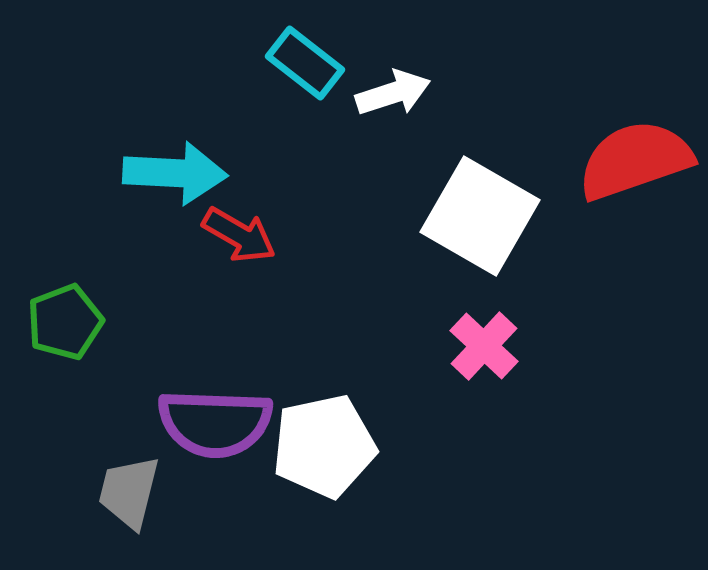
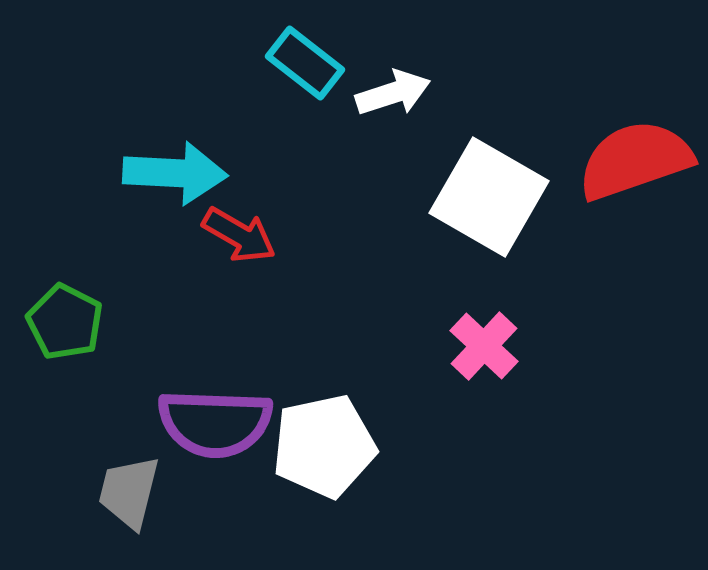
white square: moved 9 px right, 19 px up
green pentagon: rotated 24 degrees counterclockwise
